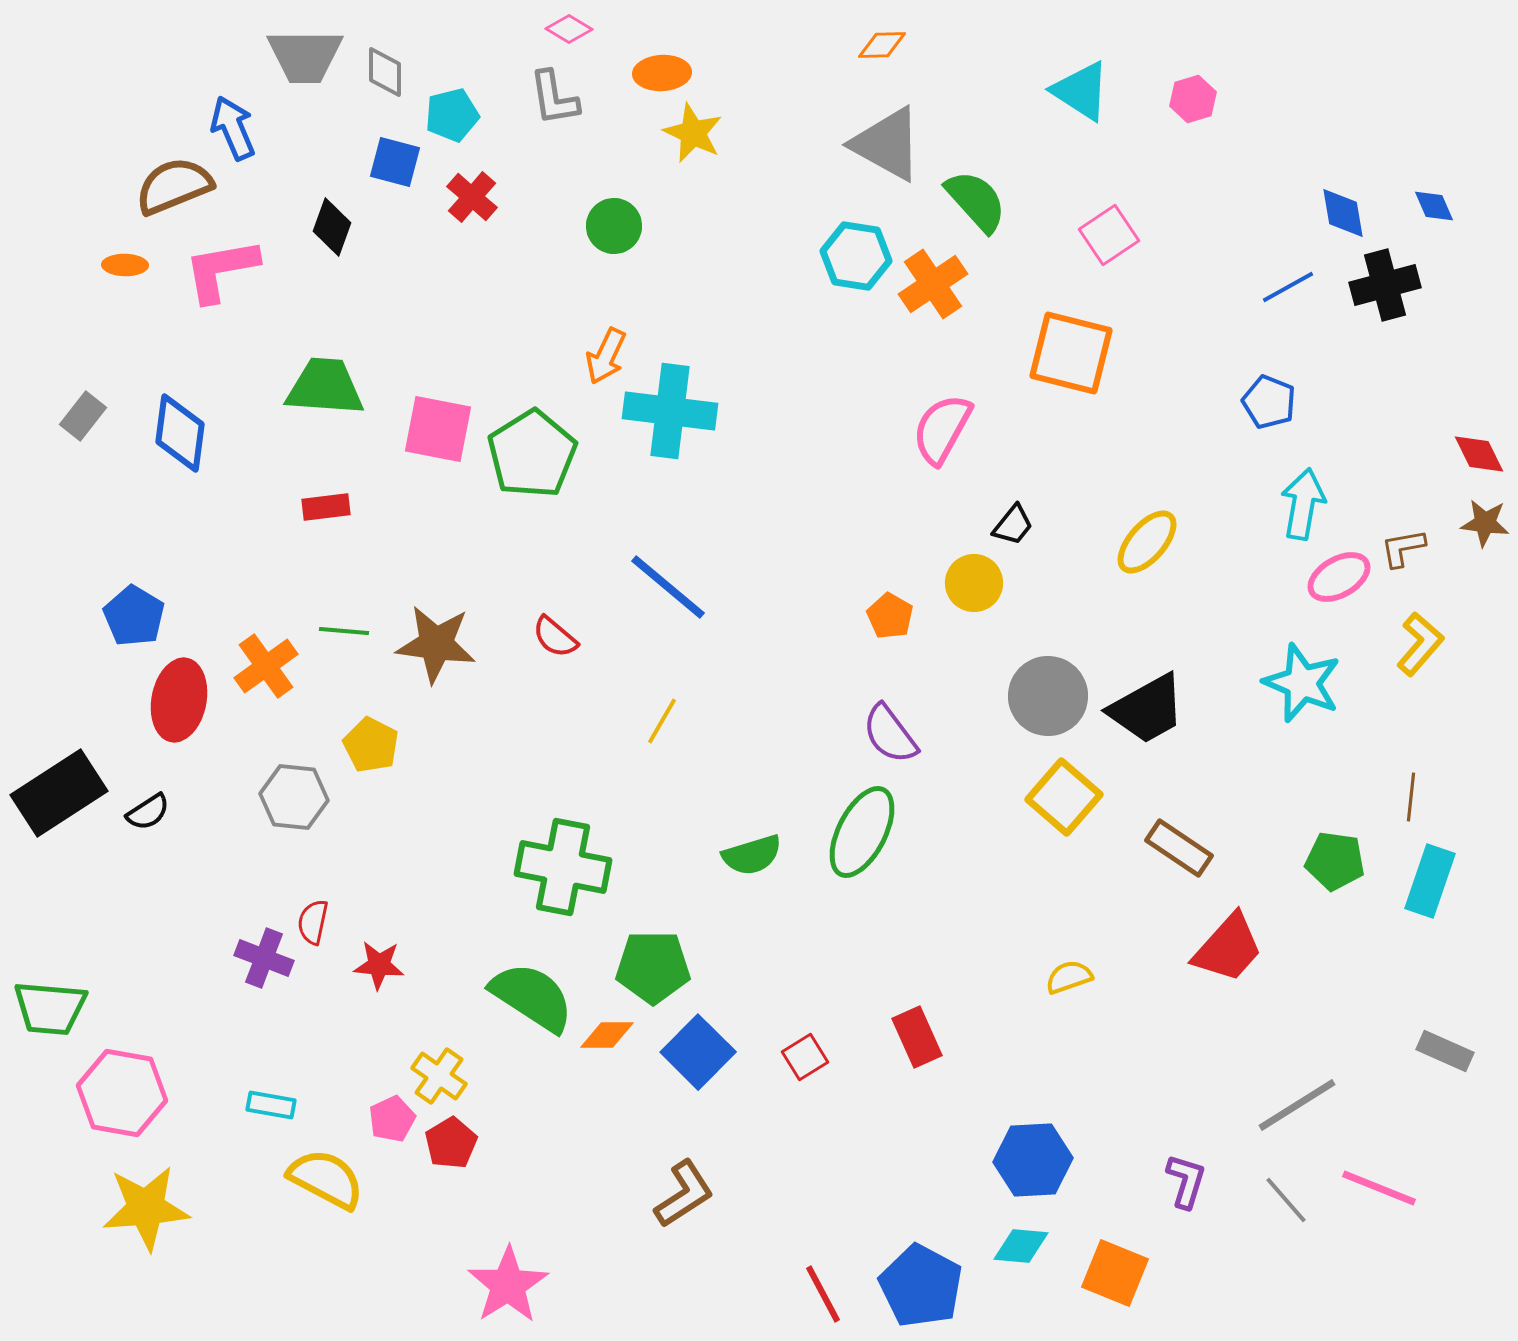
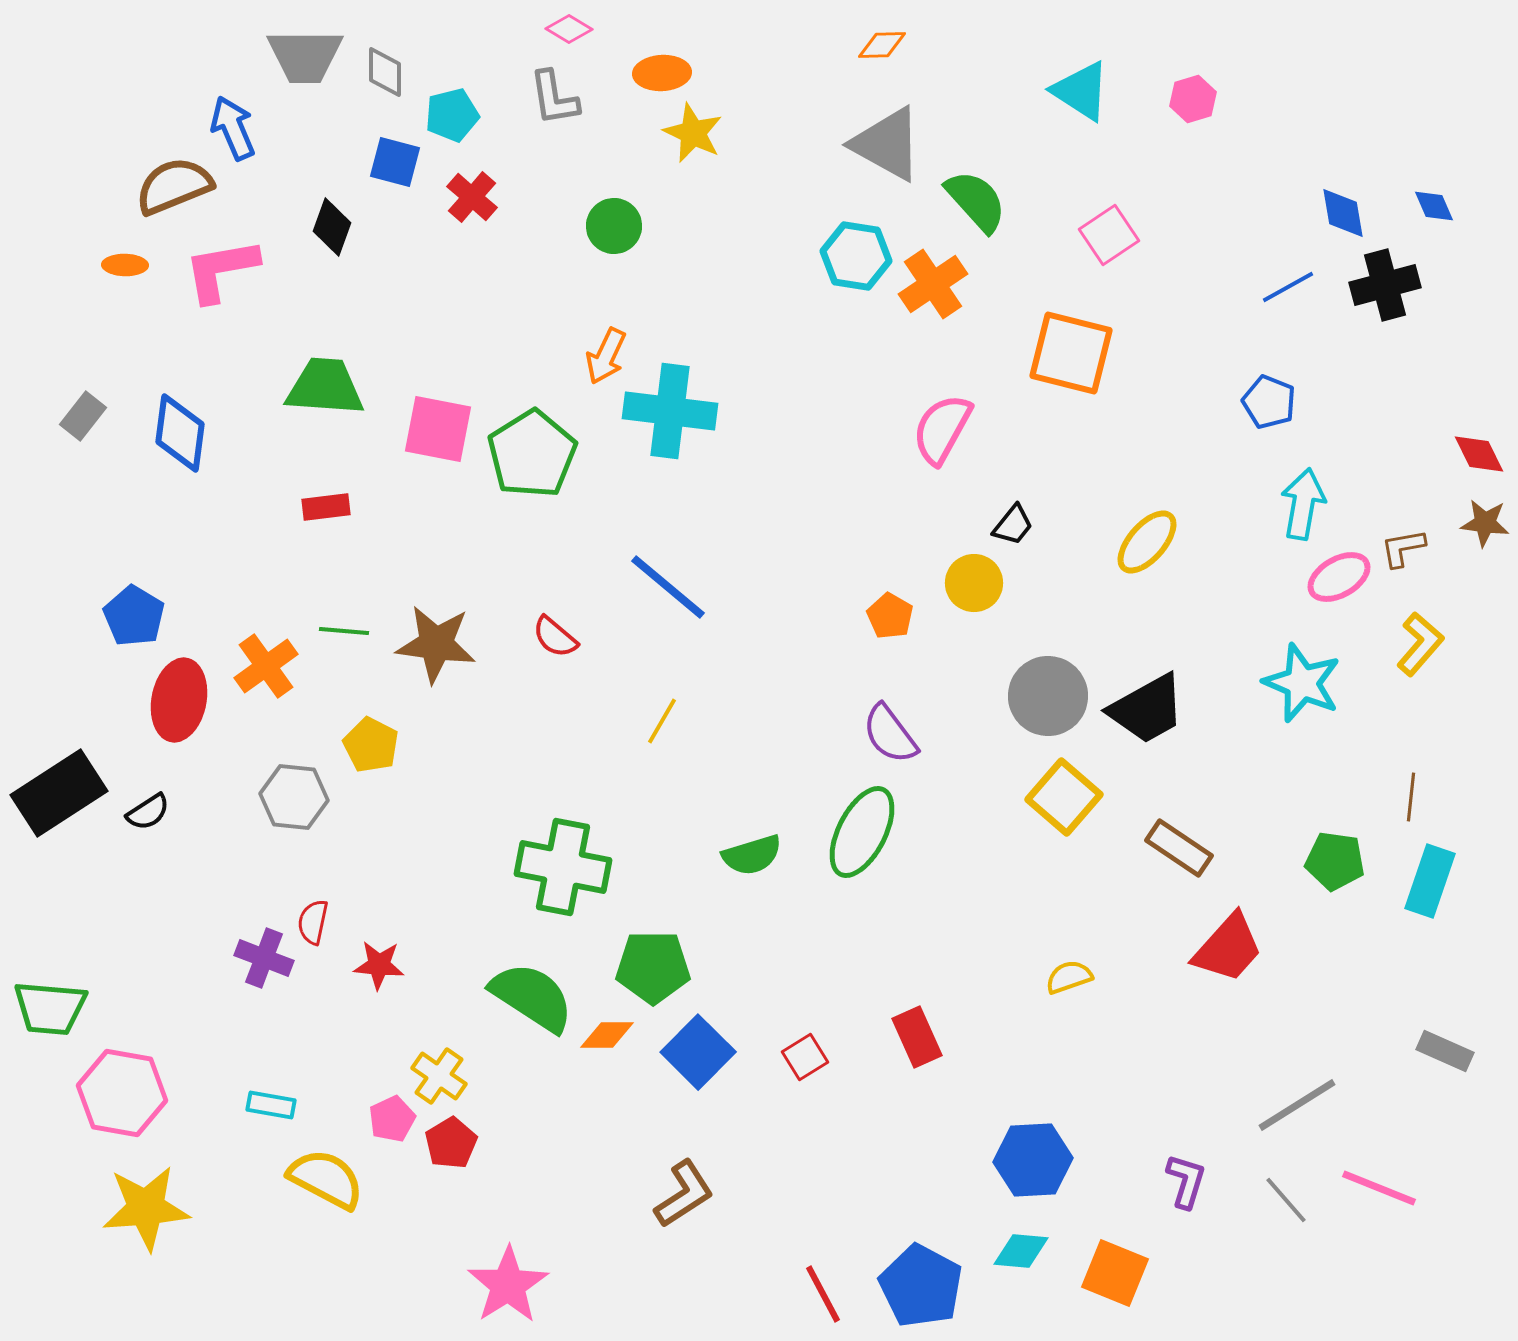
cyan diamond at (1021, 1246): moved 5 px down
